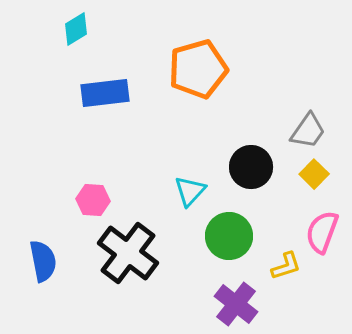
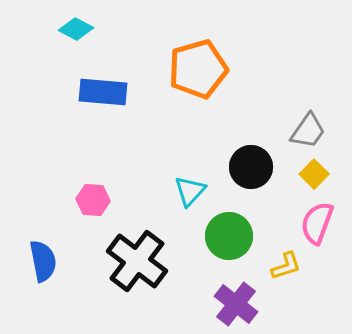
cyan diamond: rotated 60 degrees clockwise
blue rectangle: moved 2 px left, 1 px up; rotated 12 degrees clockwise
pink semicircle: moved 5 px left, 9 px up
black cross: moved 9 px right, 8 px down
